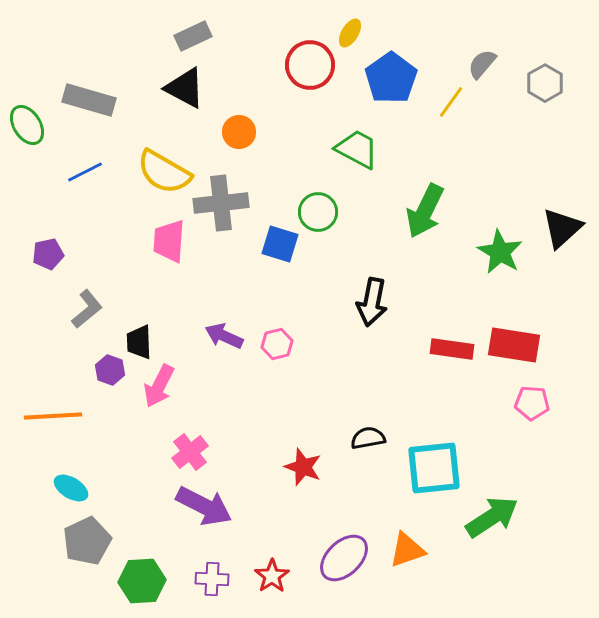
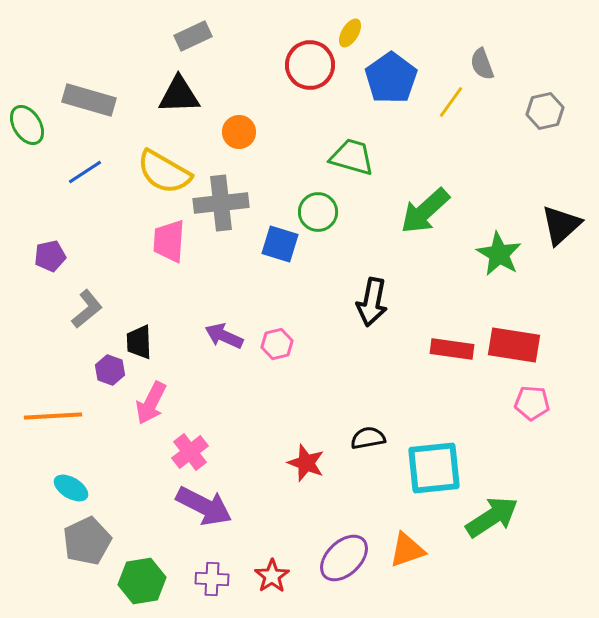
gray semicircle at (482, 64): rotated 60 degrees counterclockwise
gray hexagon at (545, 83): moved 28 px down; rotated 18 degrees clockwise
black triangle at (185, 88): moved 6 px left, 7 px down; rotated 30 degrees counterclockwise
green trapezoid at (357, 149): moved 5 px left, 8 px down; rotated 12 degrees counterclockwise
blue line at (85, 172): rotated 6 degrees counterclockwise
green arrow at (425, 211): rotated 22 degrees clockwise
black triangle at (562, 228): moved 1 px left, 3 px up
green star at (500, 252): moved 1 px left, 2 px down
purple pentagon at (48, 254): moved 2 px right, 2 px down
pink arrow at (159, 386): moved 8 px left, 17 px down
red star at (303, 467): moved 3 px right, 4 px up
green hexagon at (142, 581): rotated 6 degrees counterclockwise
